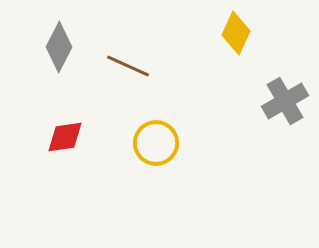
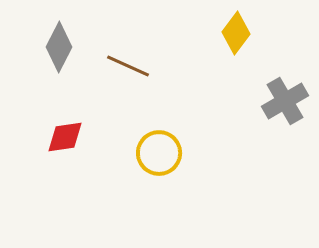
yellow diamond: rotated 12 degrees clockwise
yellow circle: moved 3 px right, 10 px down
